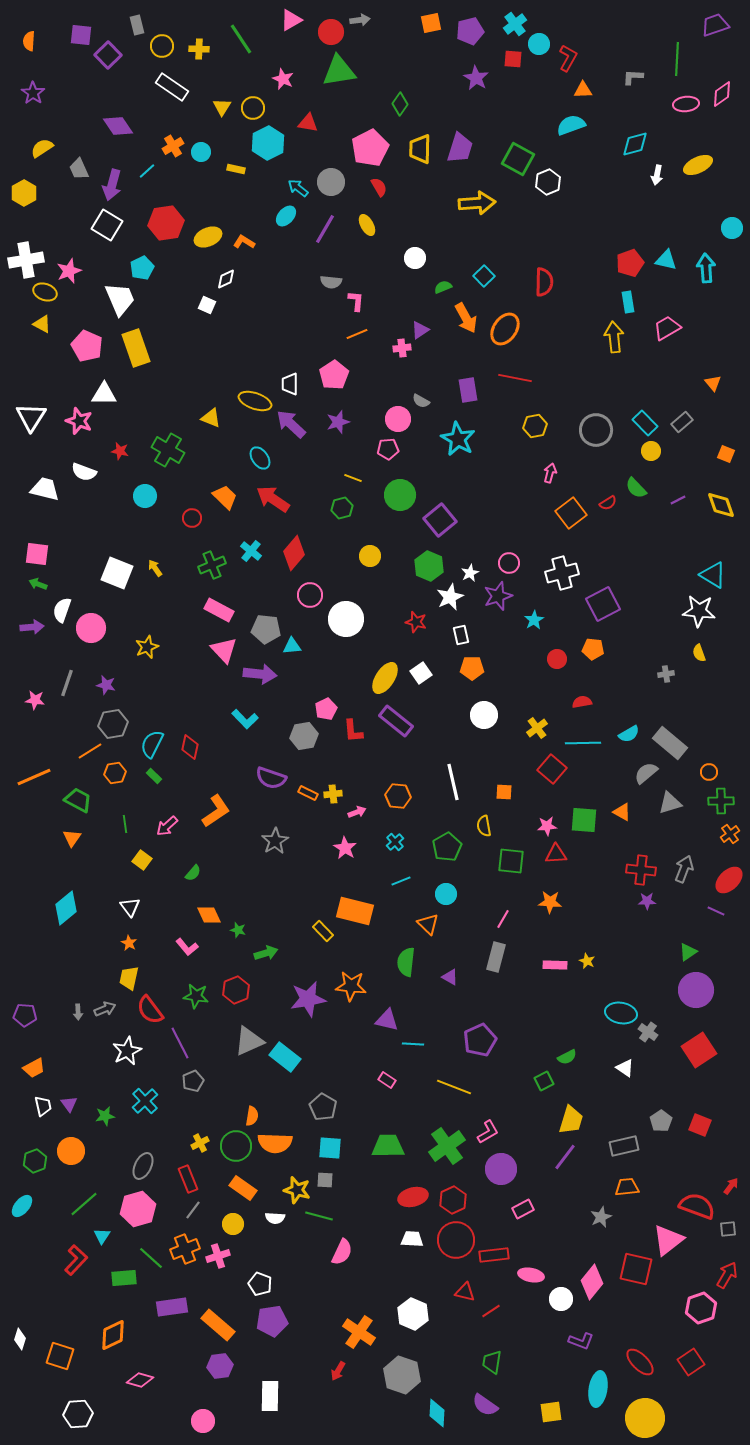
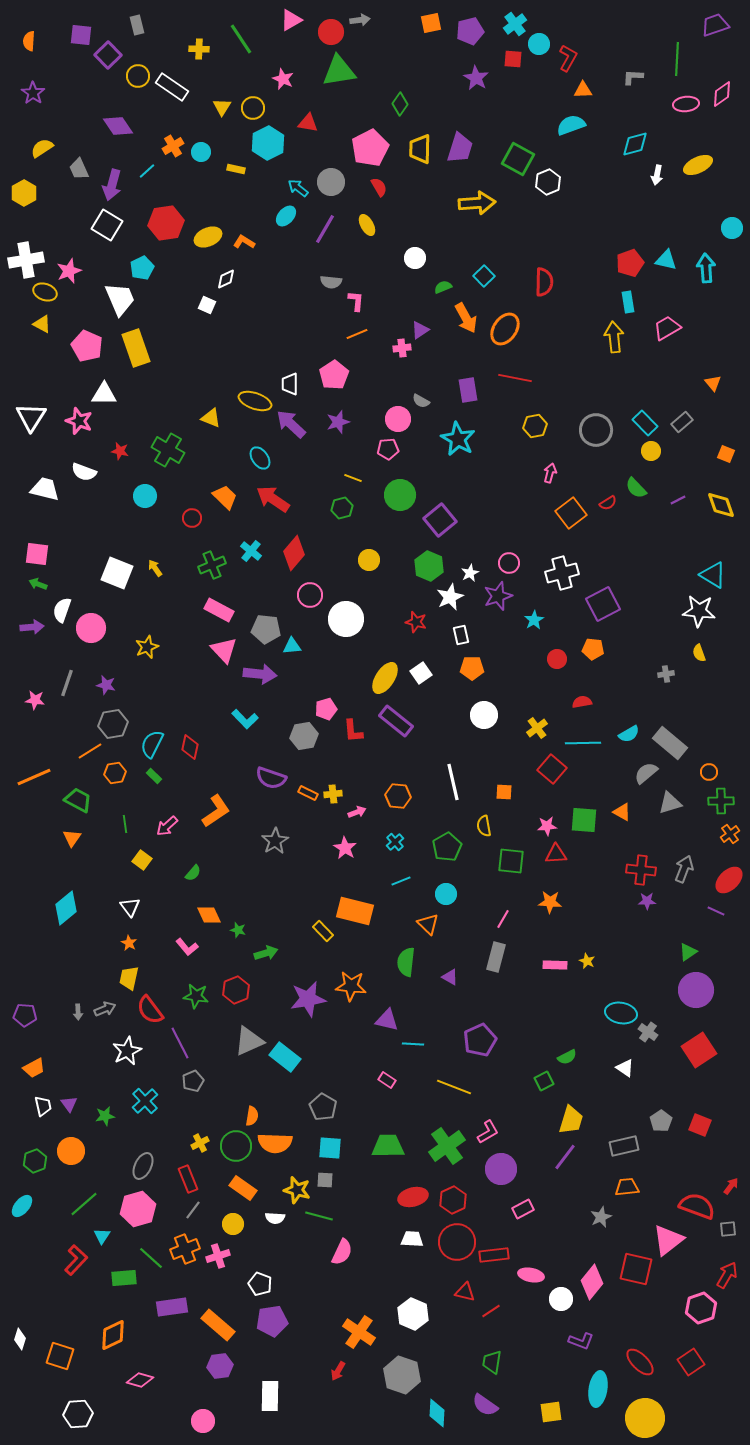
yellow circle at (162, 46): moved 24 px left, 30 px down
yellow circle at (370, 556): moved 1 px left, 4 px down
pink pentagon at (326, 709): rotated 10 degrees clockwise
red circle at (456, 1240): moved 1 px right, 2 px down
